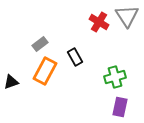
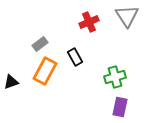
red cross: moved 10 px left; rotated 36 degrees clockwise
